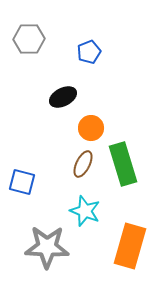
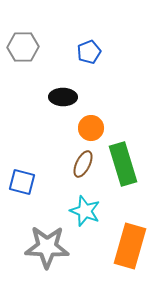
gray hexagon: moved 6 px left, 8 px down
black ellipse: rotated 28 degrees clockwise
